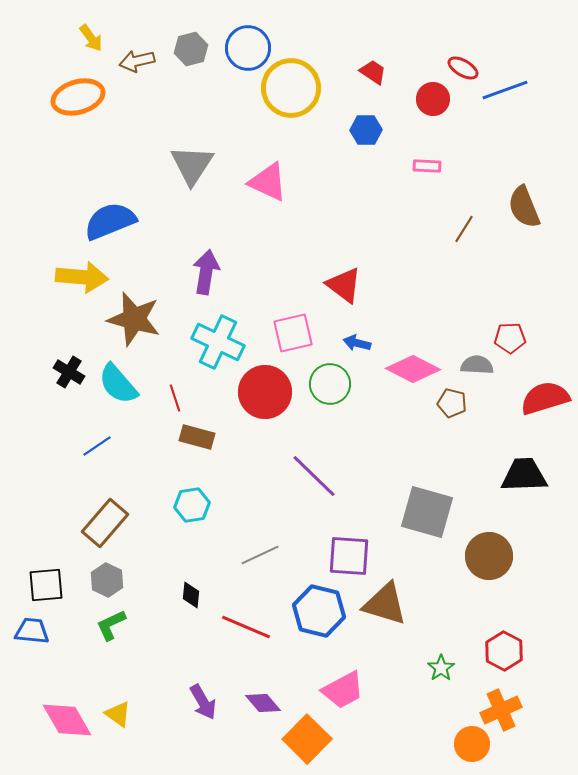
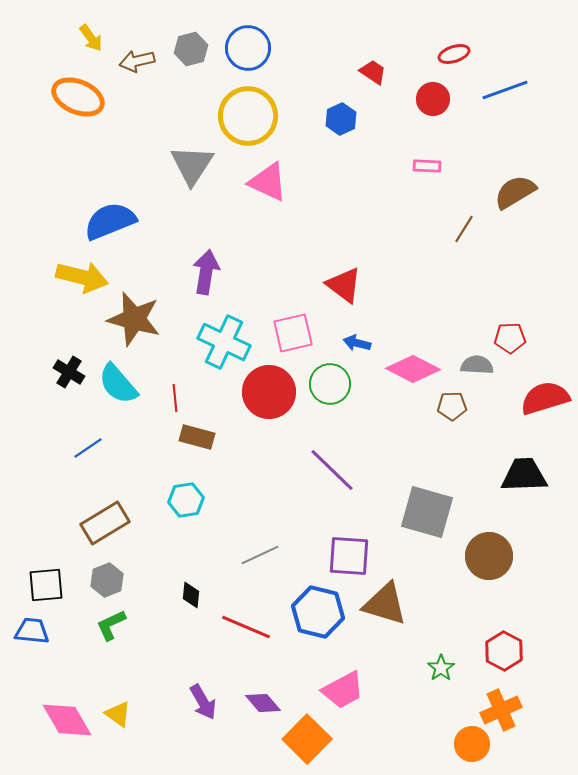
red ellipse at (463, 68): moved 9 px left, 14 px up; rotated 48 degrees counterclockwise
yellow circle at (291, 88): moved 43 px left, 28 px down
orange ellipse at (78, 97): rotated 39 degrees clockwise
blue hexagon at (366, 130): moved 25 px left, 11 px up; rotated 24 degrees counterclockwise
brown semicircle at (524, 207): moved 9 px left, 15 px up; rotated 81 degrees clockwise
yellow arrow at (82, 277): rotated 9 degrees clockwise
cyan cross at (218, 342): moved 6 px right
red circle at (265, 392): moved 4 px right
red line at (175, 398): rotated 12 degrees clockwise
brown pentagon at (452, 403): moved 3 px down; rotated 16 degrees counterclockwise
blue line at (97, 446): moved 9 px left, 2 px down
purple line at (314, 476): moved 18 px right, 6 px up
cyan hexagon at (192, 505): moved 6 px left, 5 px up
brown rectangle at (105, 523): rotated 18 degrees clockwise
gray hexagon at (107, 580): rotated 12 degrees clockwise
blue hexagon at (319, 611): moved 1 px left, 1 px down
